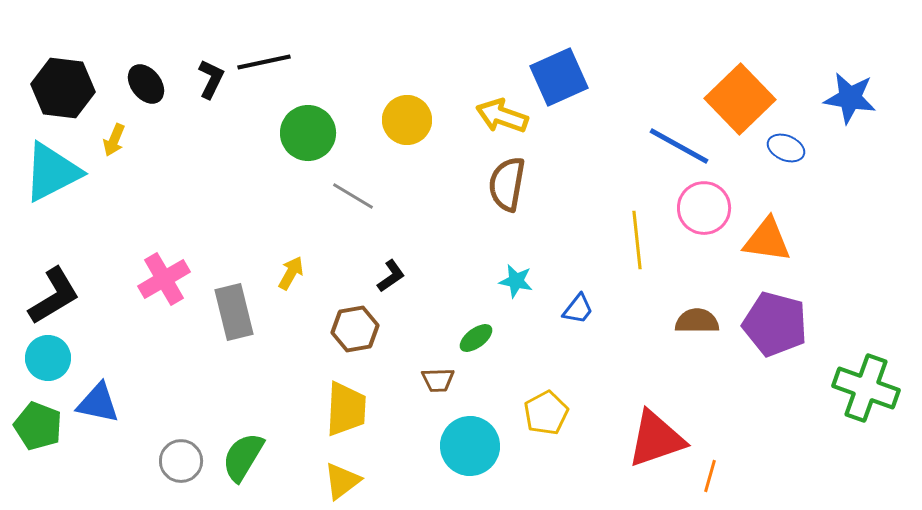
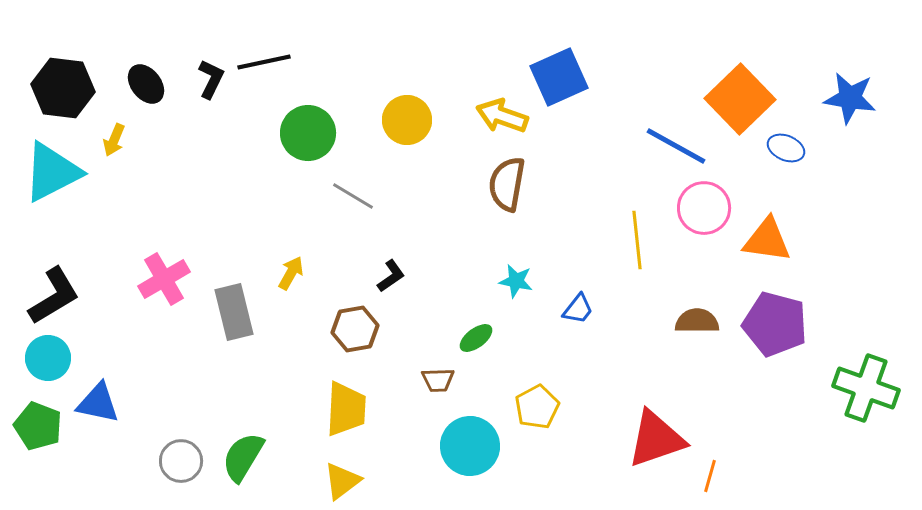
blue line at (679, 146): moved 3 px left
yellow pentagon at (546, 413): moved 9 px left, 6 px up
